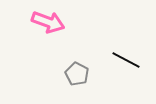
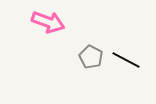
gray pentagon: moved 14 px right, 17 px up
